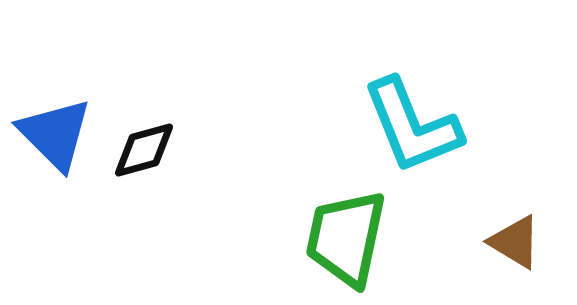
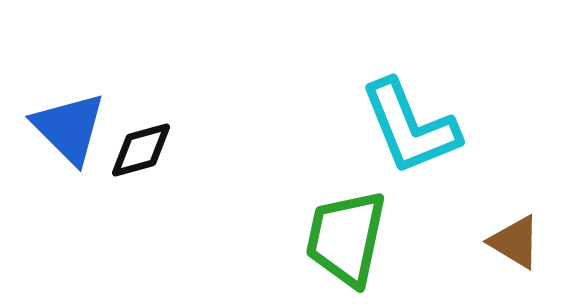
cyan L-shape: moved 2 px left, 1 px down
blue triangle: moved 14 px right, 6 px up
black diamond: moved 3 px left
